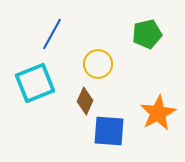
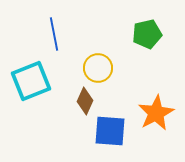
blue line: moved 2 px right; rotated 40 degrees counterclockwise
yellow circle: moved 4 px down
cyan square: moved 4 px left, 2 px up
orange star: moved 2 px left
blue square: moved 1 px right
